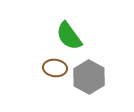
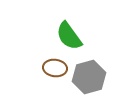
gray hexagon: rotated 16 degrees clockwise
